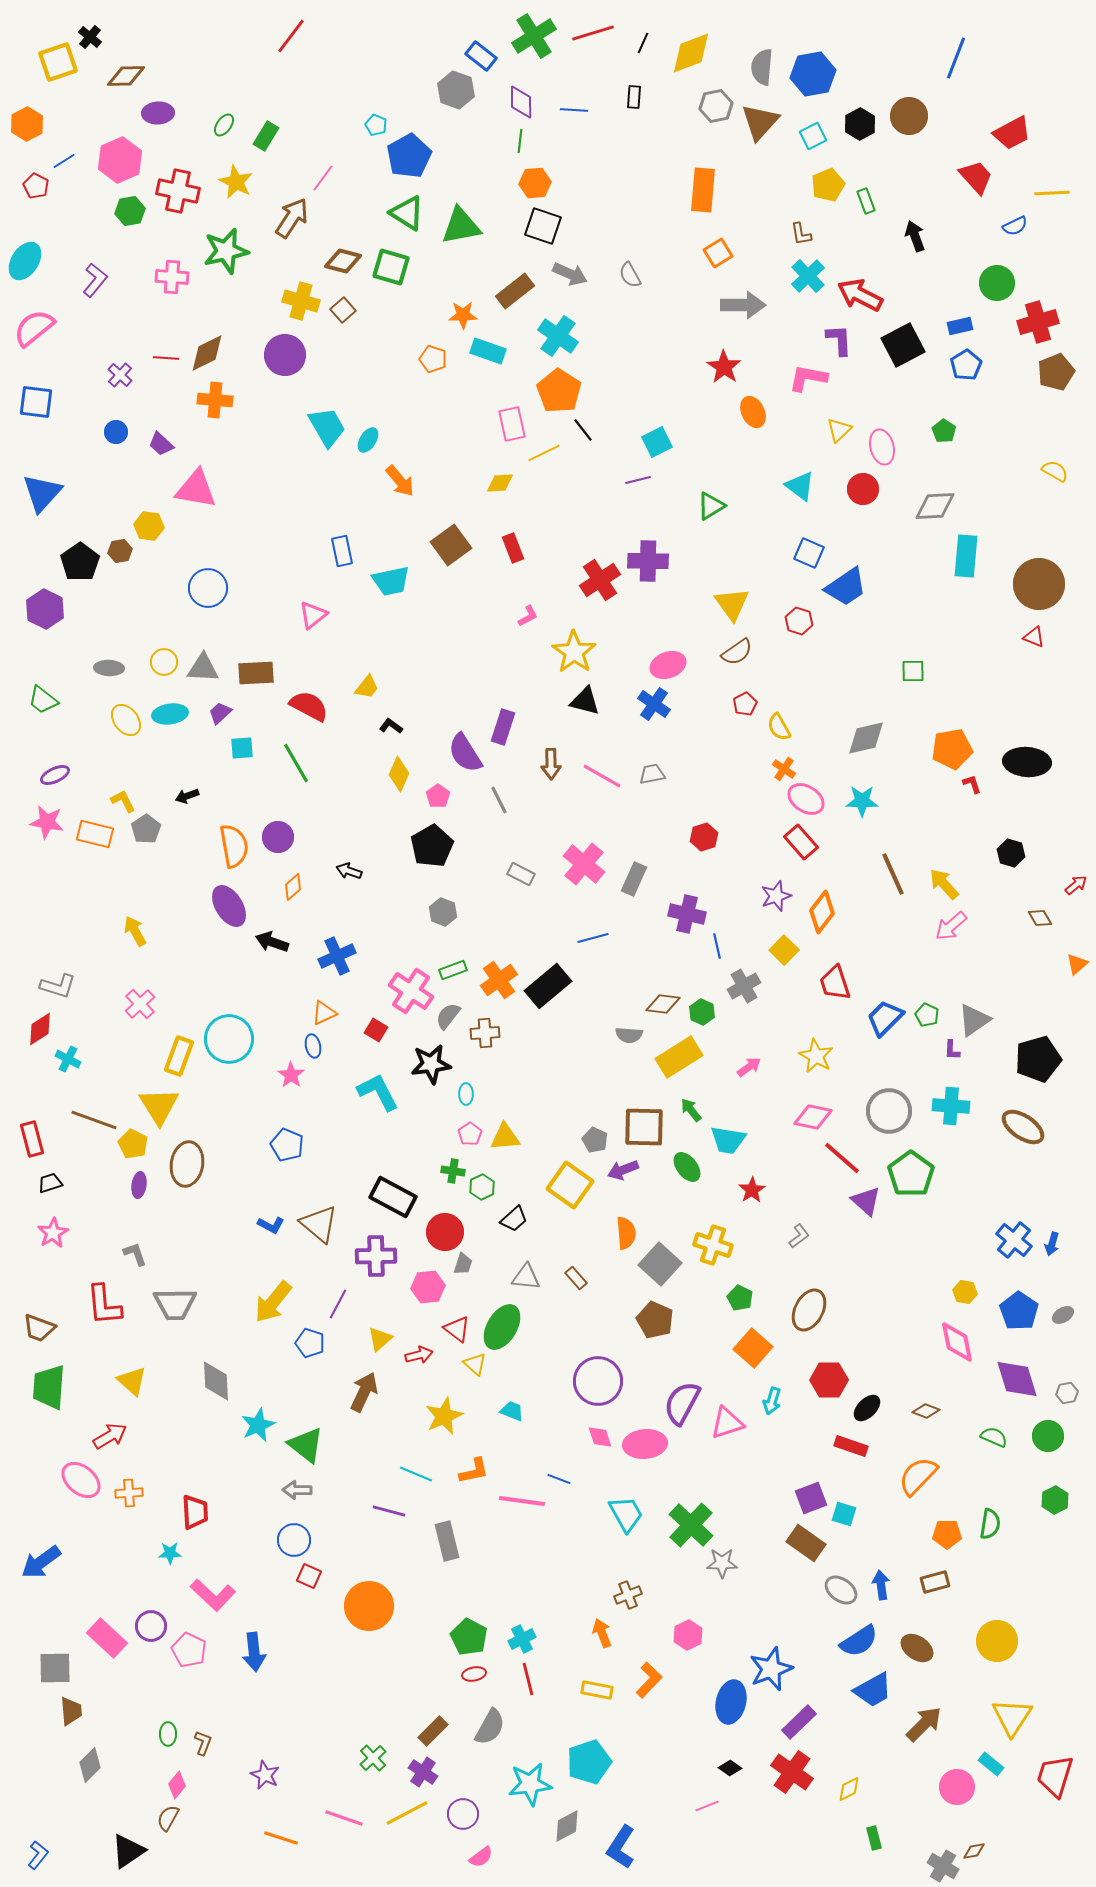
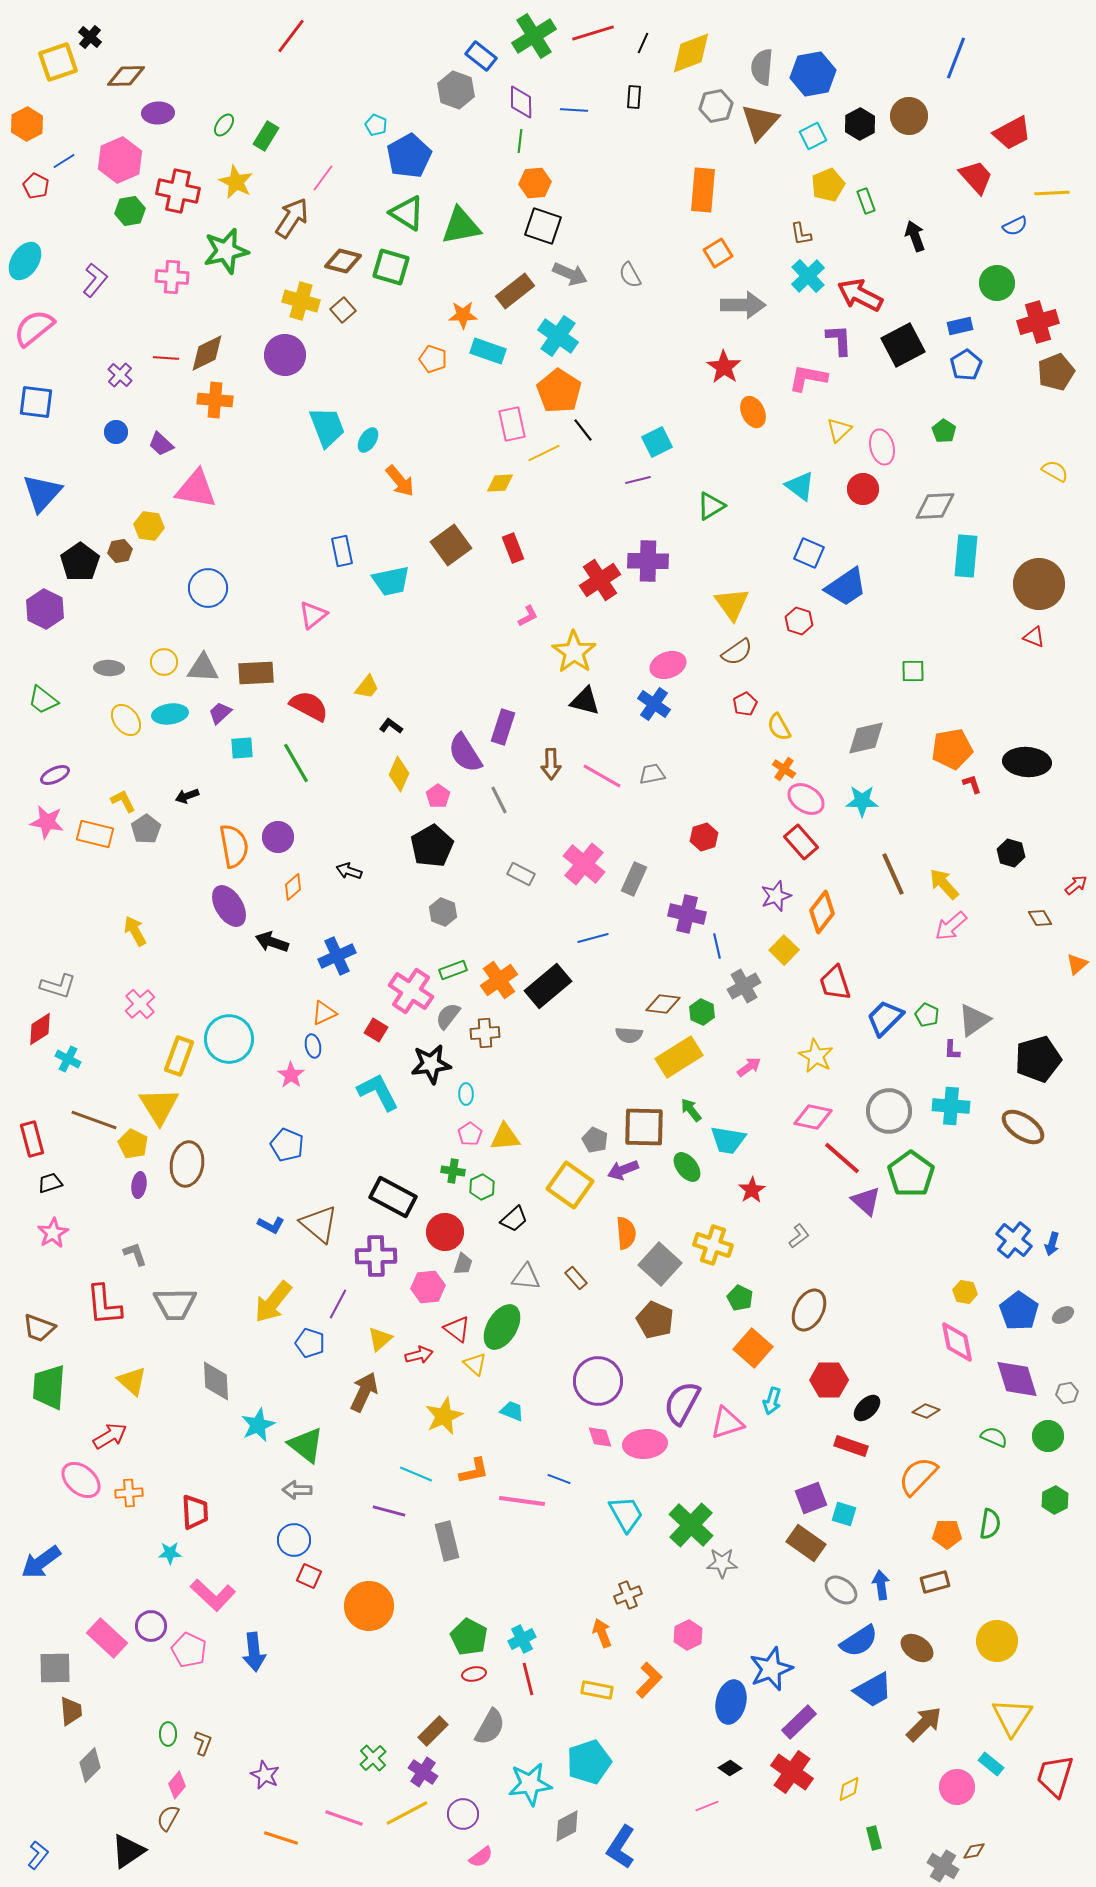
cyan trapezoid at (327, 427): rotated 9 degrees clockwise
